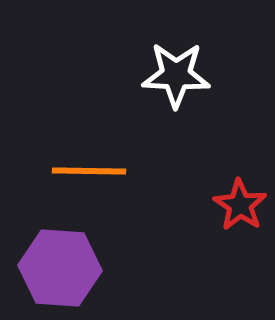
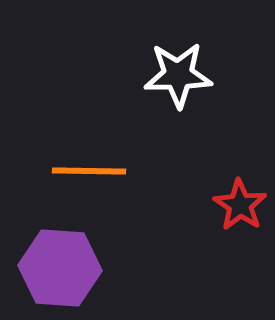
white star: moved 2 px right; rotated 4 degrees counterclockwise
